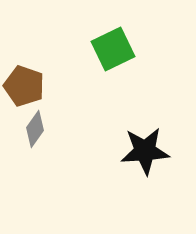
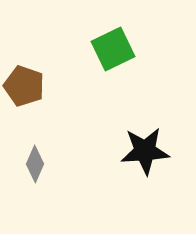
gray diamond: moved 35 px down; rotated 12 degrees counterclockwise
